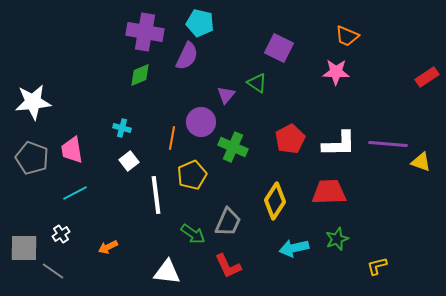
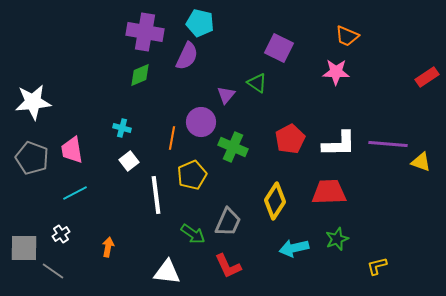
orange arrow: rotated 126 degrees clockwise
